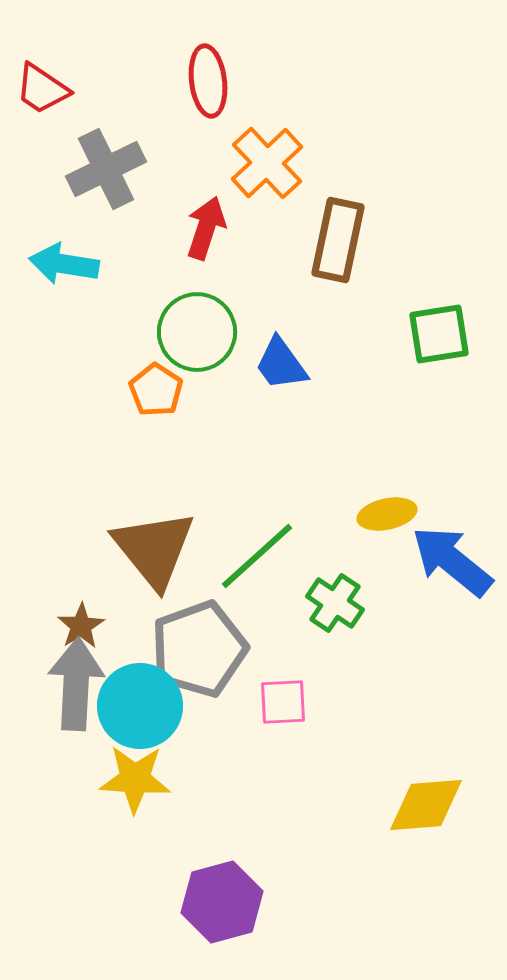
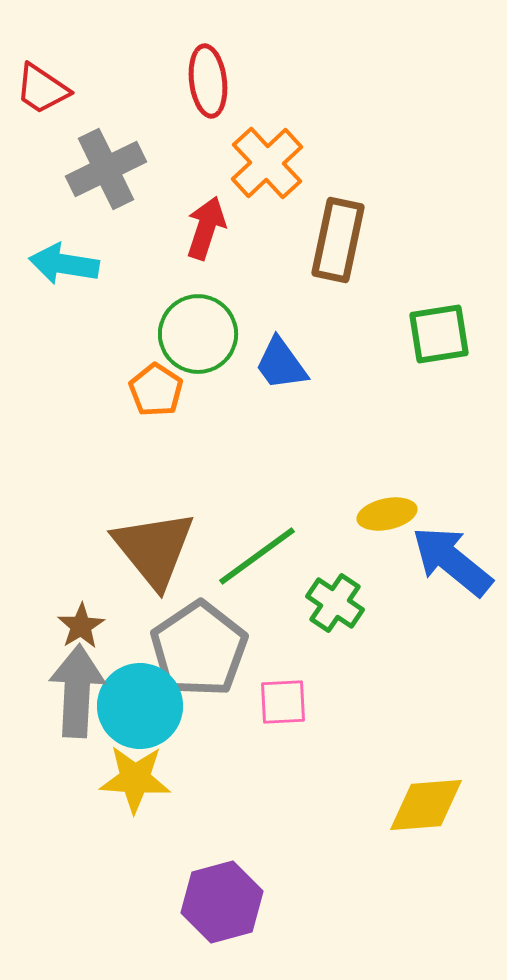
green circle: moved 1 px right, 2 px down
green line: rotated 6 degrees clockwise
gray pentagon: rotated 14 degrees counterclockwise
gray arrow: moved 1 px right, 7 px down
